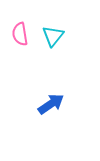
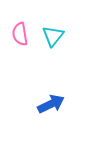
blue arrow: rotated 8 degrees clockwise
